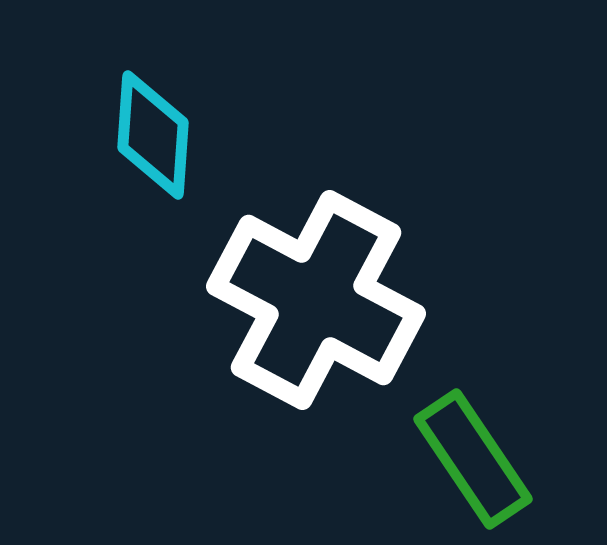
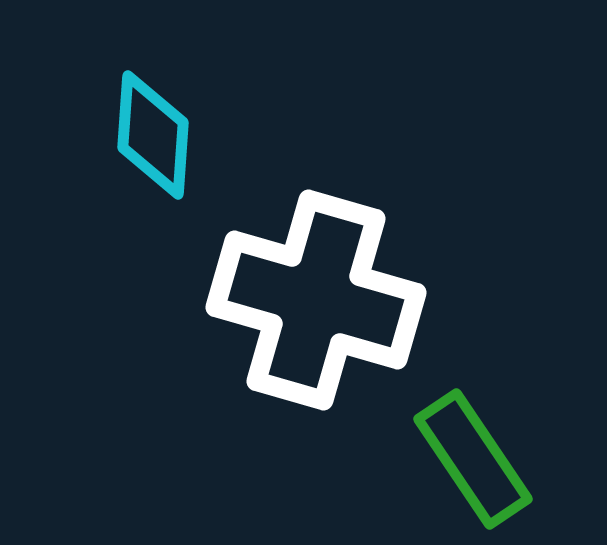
white cross: rotated 12 degrees counterclockwise
